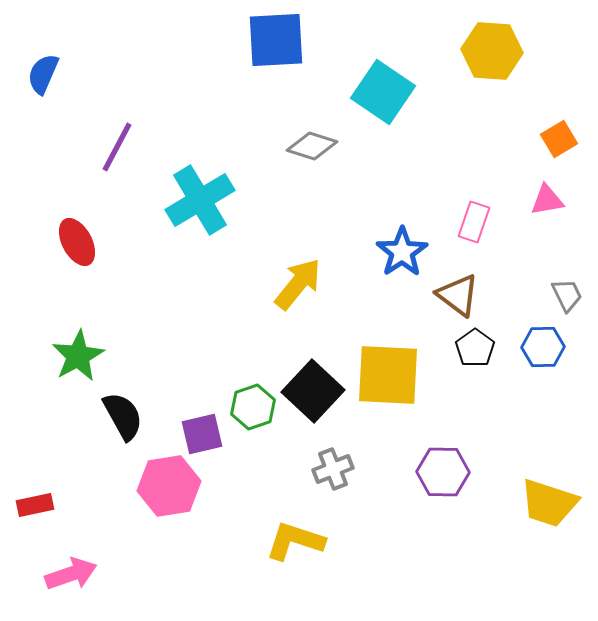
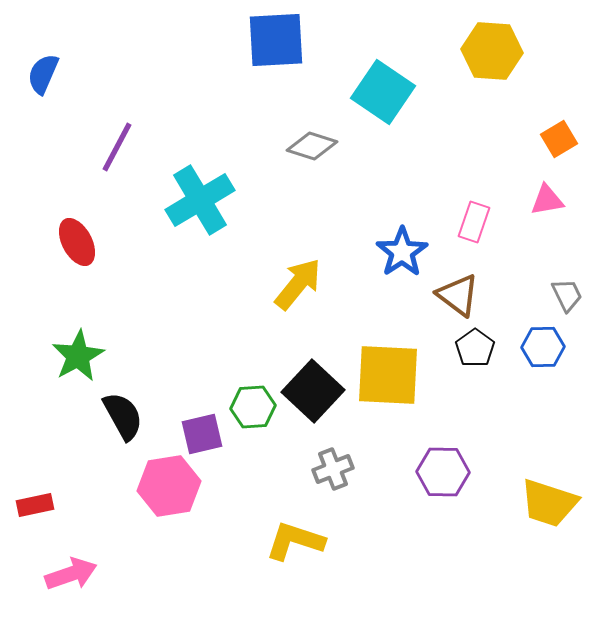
green hexagon: rotated 15 degrees clockwise
